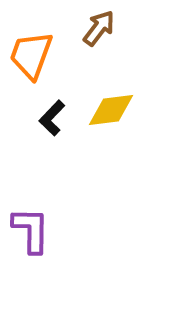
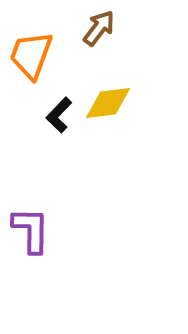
yellow diamond: moved 3 px left, 7 px up
black L-shape: moved 7 px right, 3 px up
